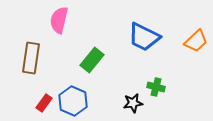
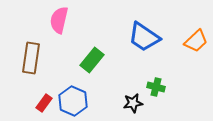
blue trapezoid: rotated 8 degrees clockwise
